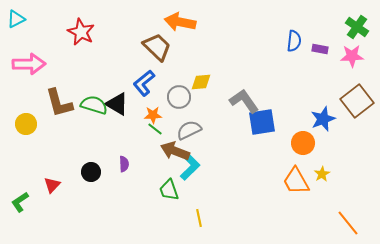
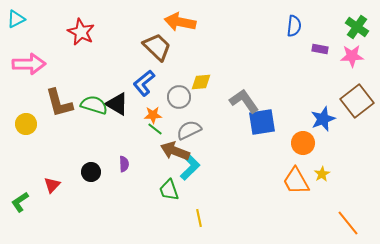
blue semicircle: moved 15 px up
